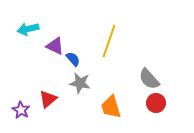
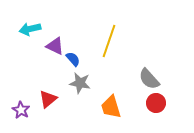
cyan arrow: moved 2 px right
